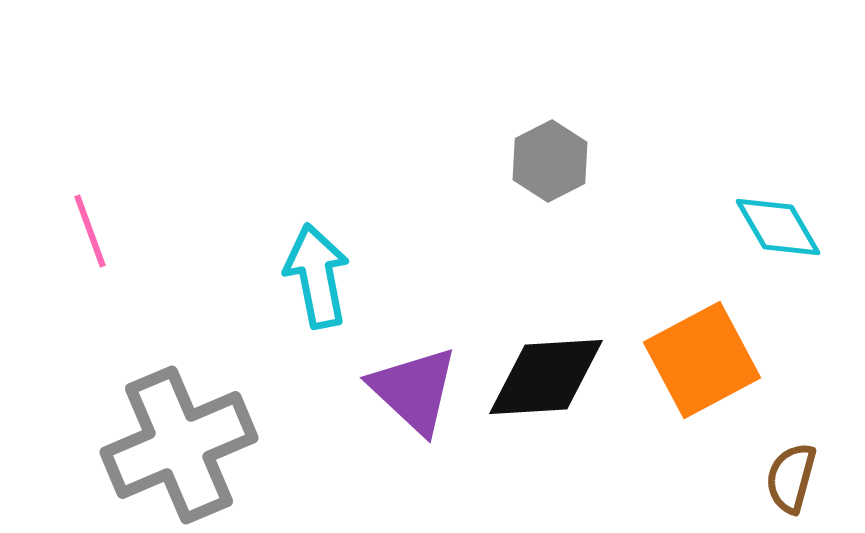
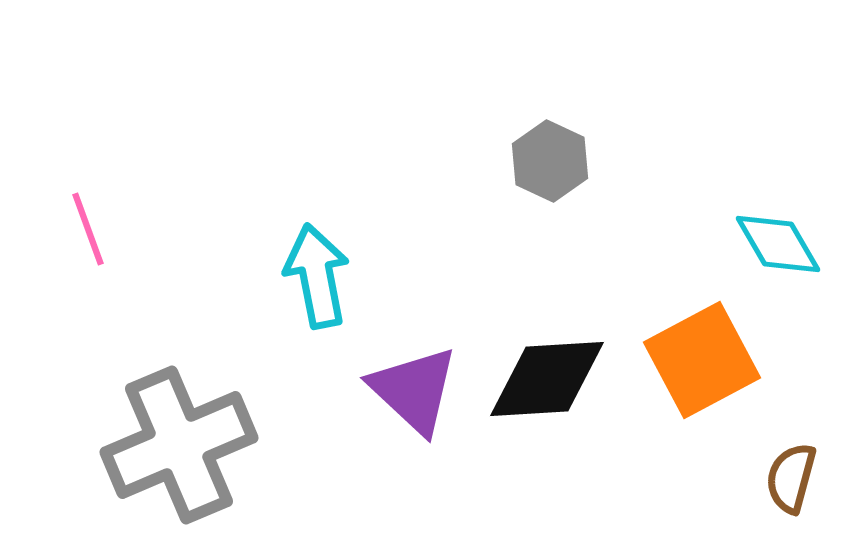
gray hexagon: rotated 8 degrees counterclockwise
cyan diamond: moved 17 px down
pink line: moved 2 px left, 2 px up
black diamond: moved 1 px right, 2 px down
